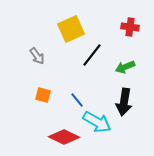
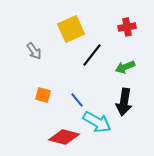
red cross: moved 3 px left; rotated 18 degrees counterclockwise
gray arrow: moved 3 px left, 5 px up
red diamond: rotated 12 degrees counterclockwise
